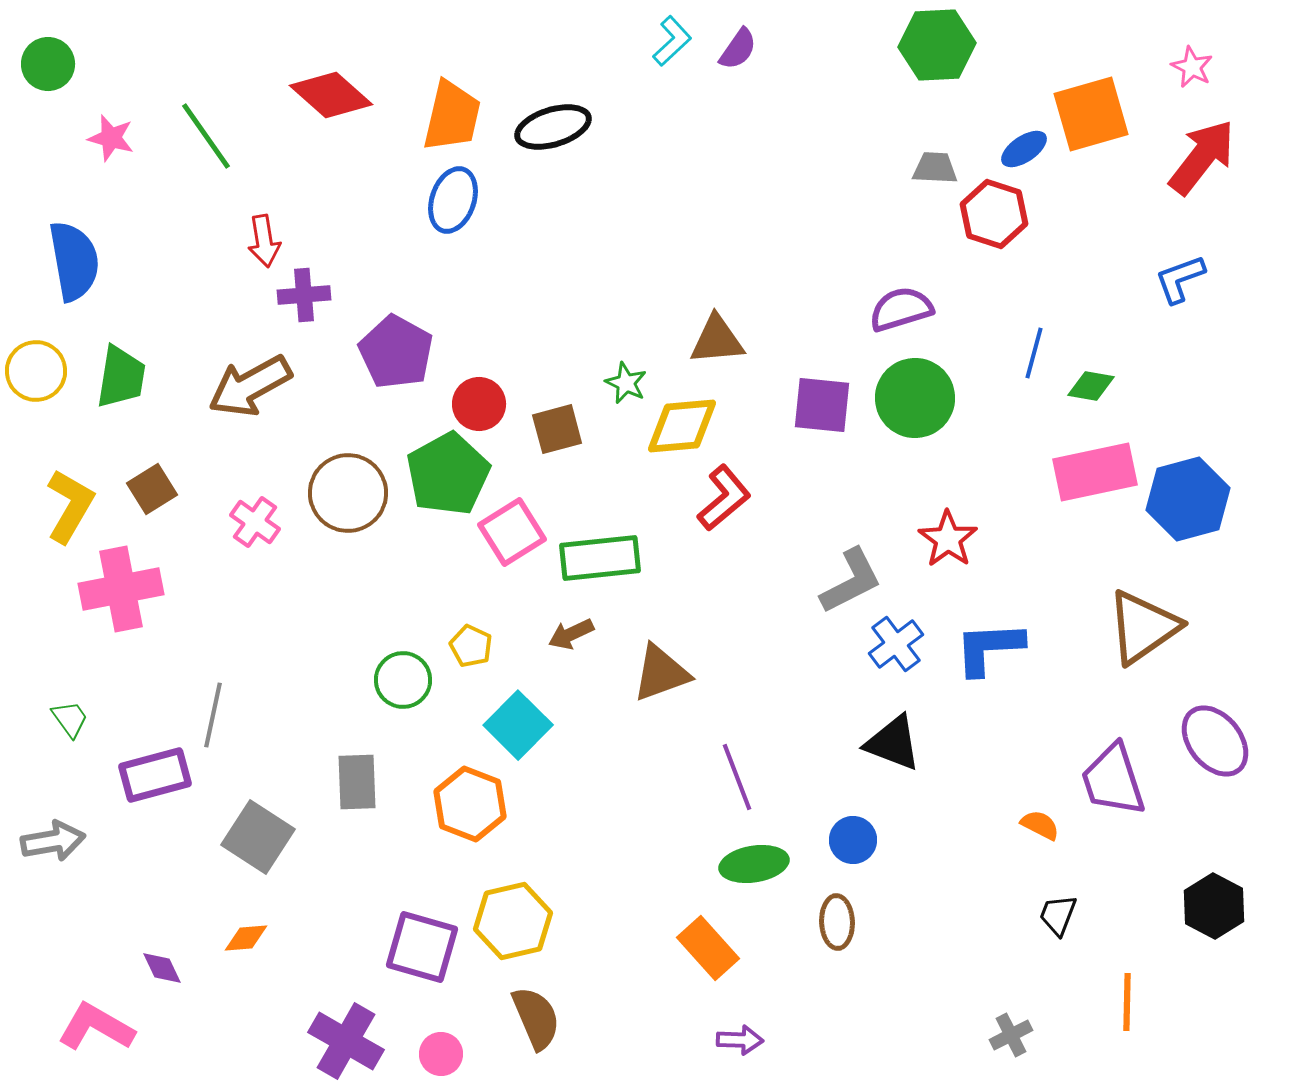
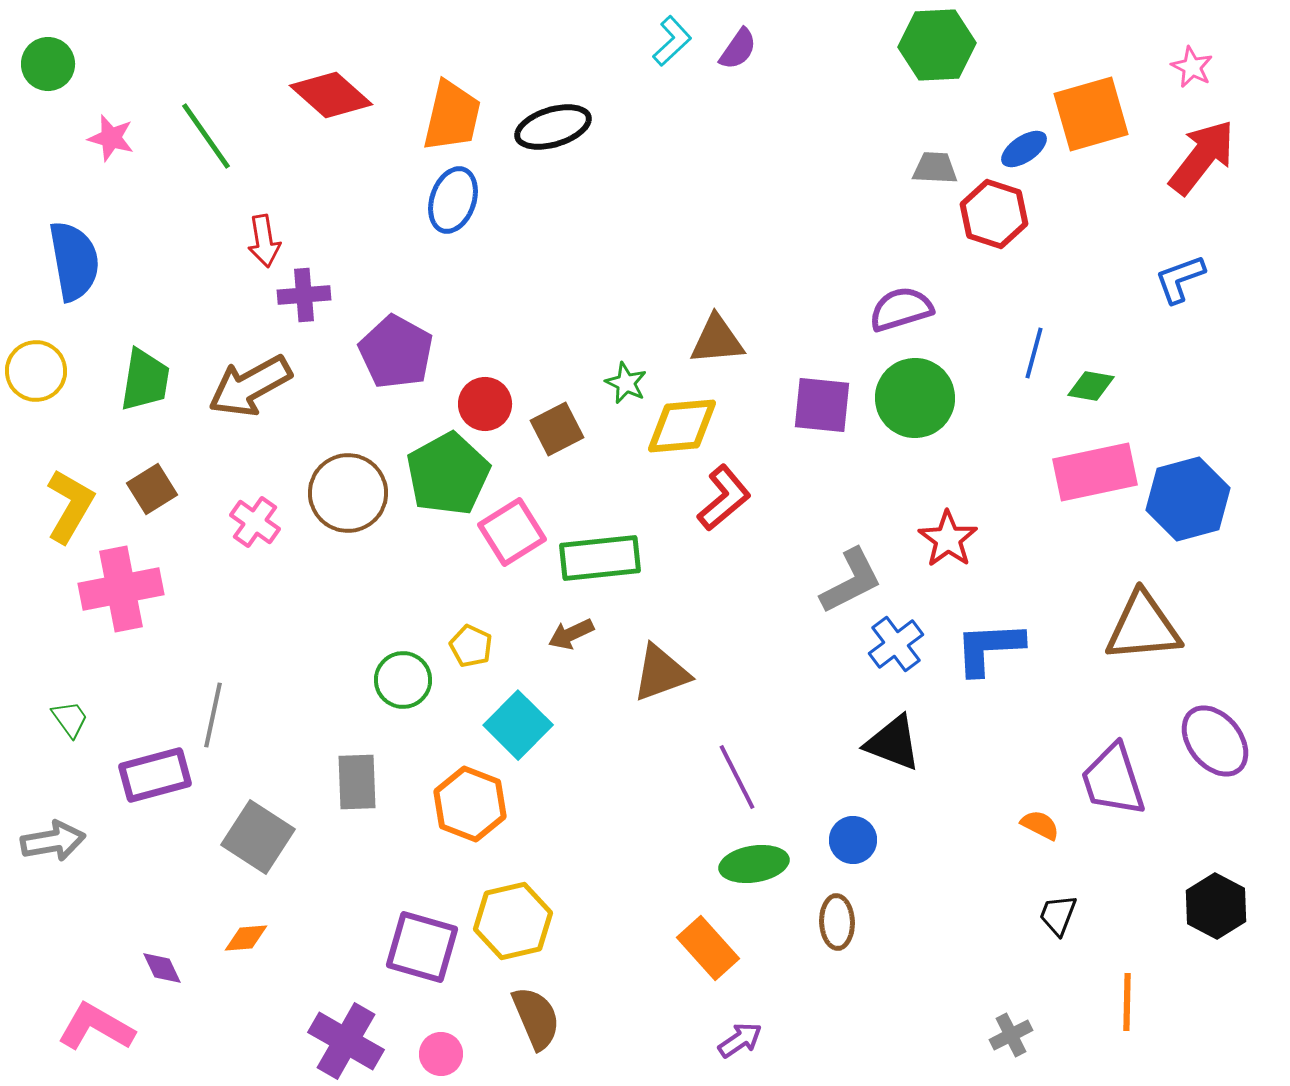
green trapezoid at (121, 377): moved 24 px right, 3 px down
red circle at (479, 404): moved 6 px right
brown square at (557, 429): rotated 12 degrees counterclockwise
brown triangle at (1143, 627): rotated 30 degrees clockwise
purple line at (737, 777): rotated 6 degrees counterclockwise
black hexagon at (1214, 906): moved 2 px right
purple arrow at (740, 1040): rotated 36 degrees counterclockwise
